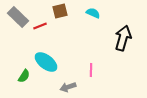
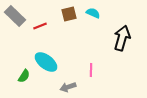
brown square: moved 9 px right, 3 px down
gray rectangle: moved 3 px left, 1 px up
black arrow: moved 1 px left
